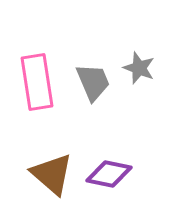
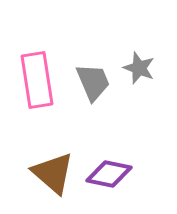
pink rectangle: moved 2 px up
brown triangle: moved 1 px right, 1 px up
